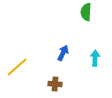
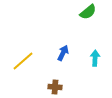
green semicircle: moved 2 px right; rotated 132 degrees counterclockwise
yellow line: moved 6 px right, 6 px up
brown cross: moved 3 px down
